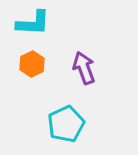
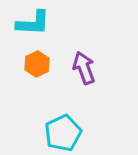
orange hexagon: moved 5 px right
cyan pentagon: moved 3 px left, 9 px down
